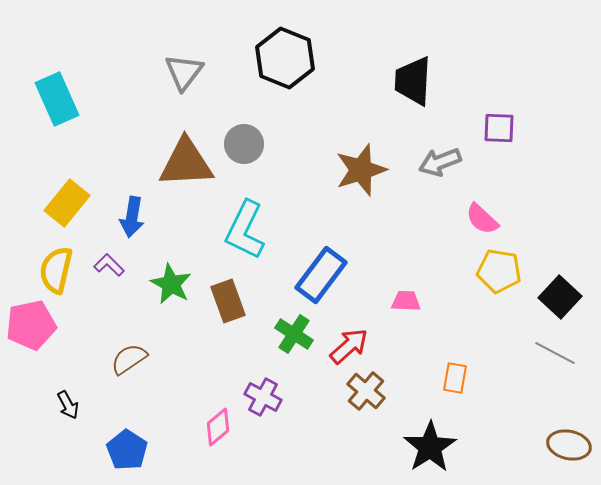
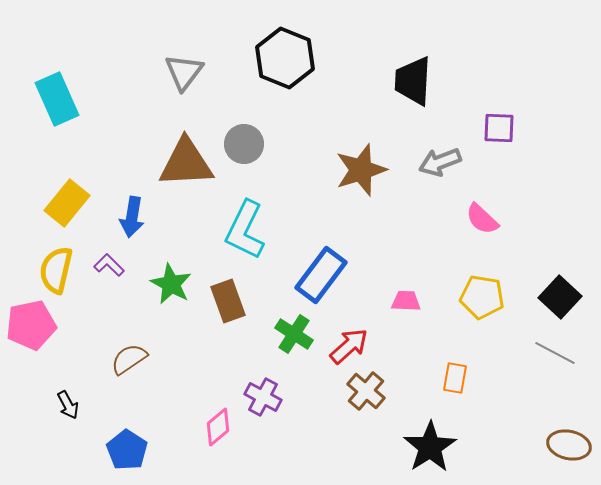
yellow pentagon: moved 17 px left, 26 px down
